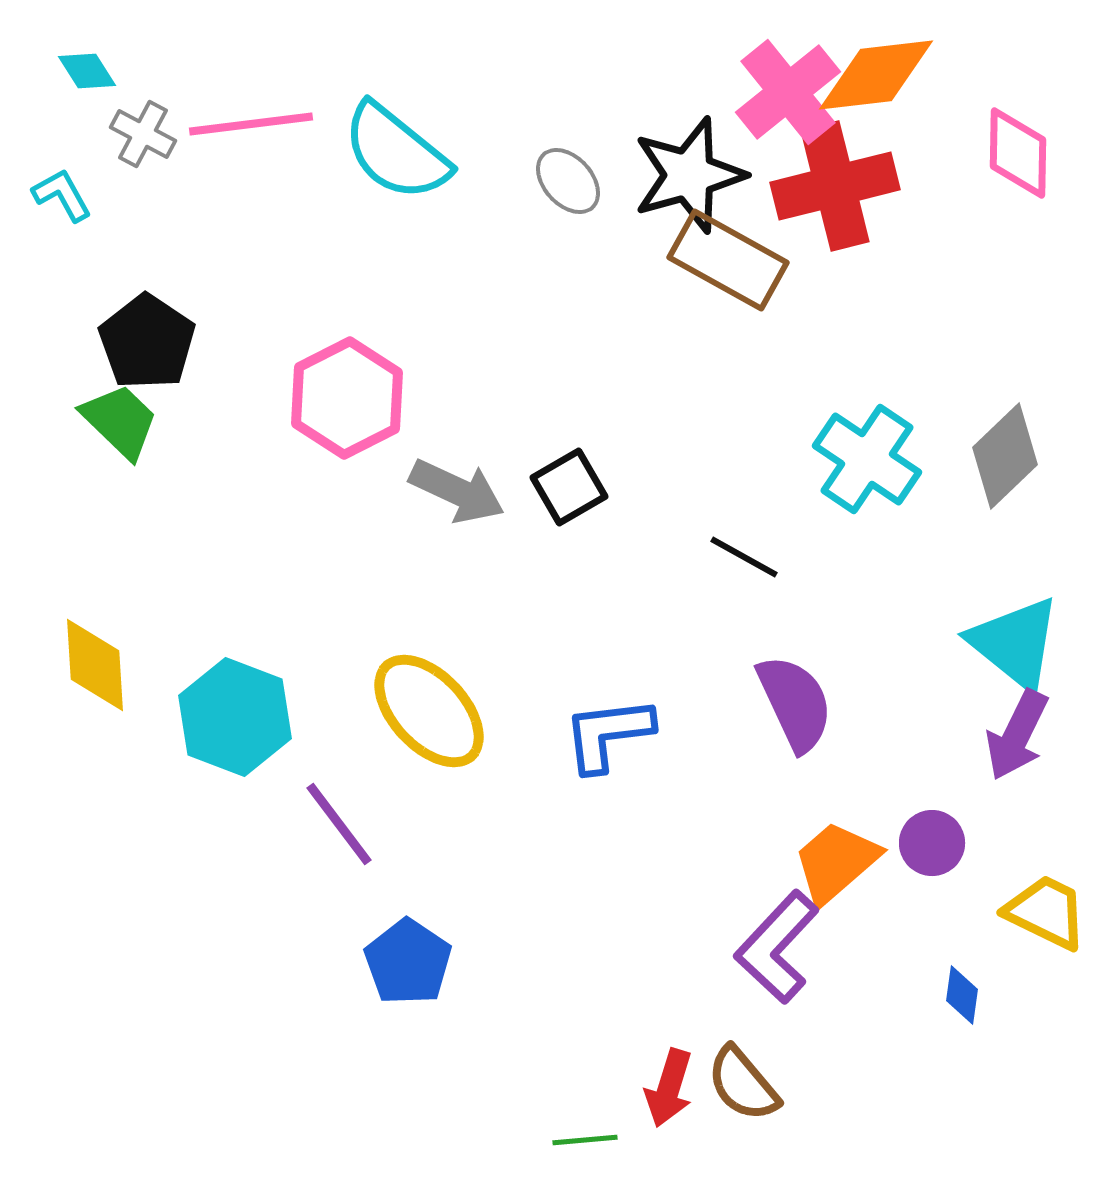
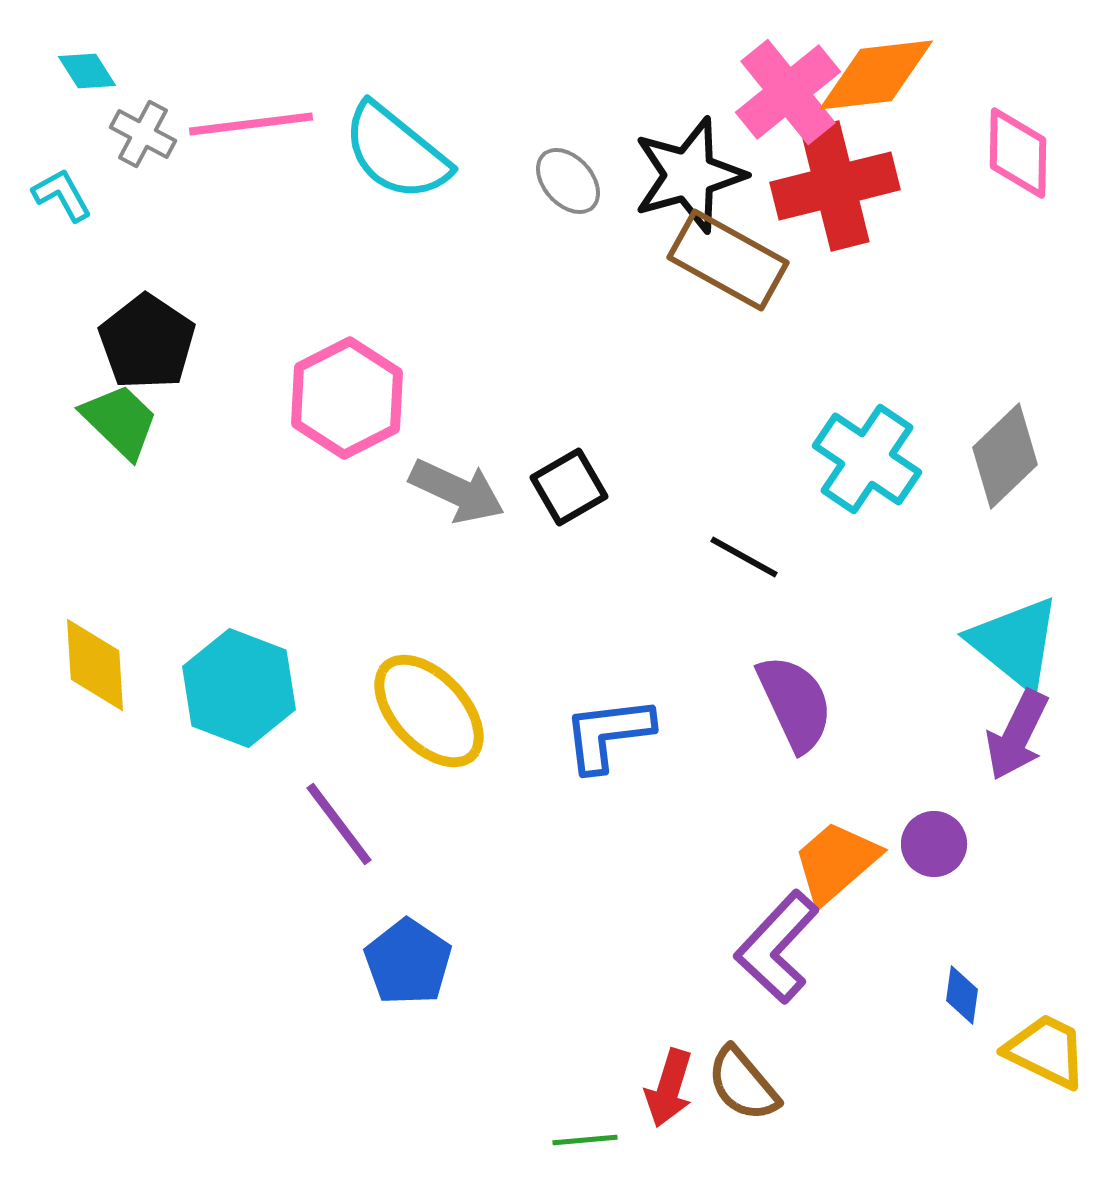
cyan hexagon: moved 4 px right, 29 px up
purple circle: moved 2 px right, 1 px down
yellow trapezoid: moved 139 px down
